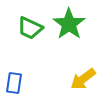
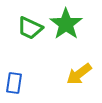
green star: moved 3 px left
yellow arrow: moved 4 px left, 5 px up
